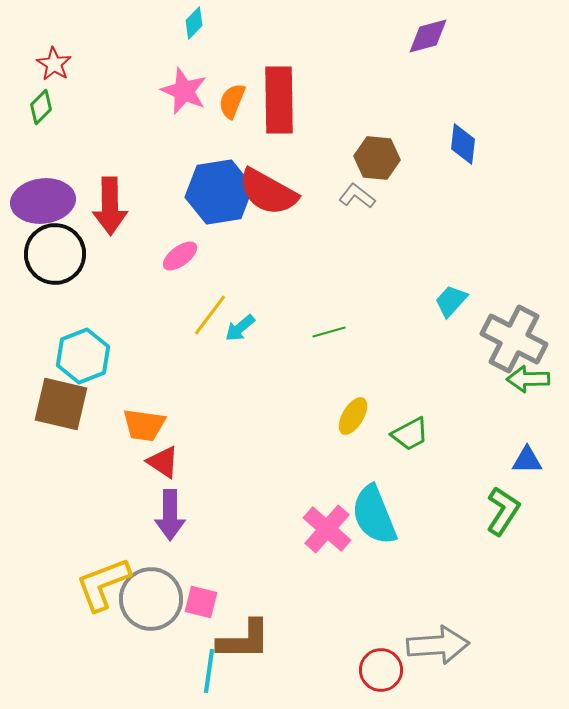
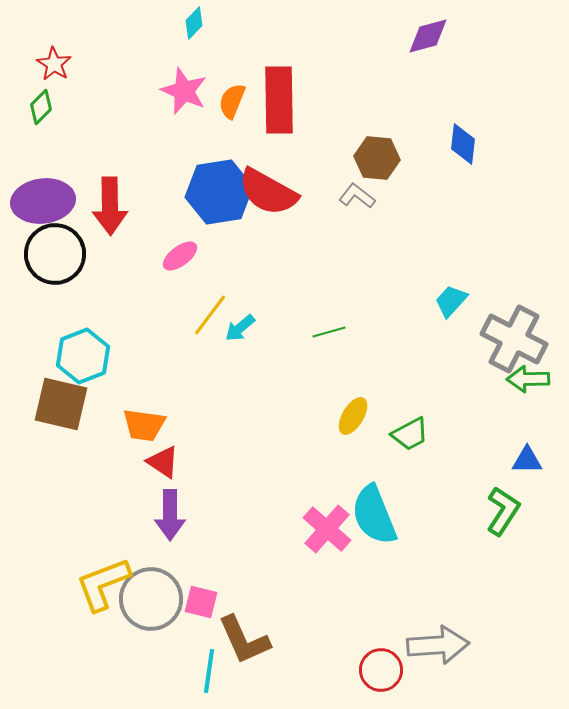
brown L-shape: rotated 66 degrees clockwise
